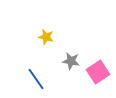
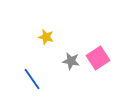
pink square: moved 14 px up
blue line: moved 4 px left
